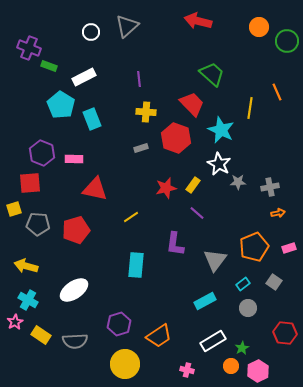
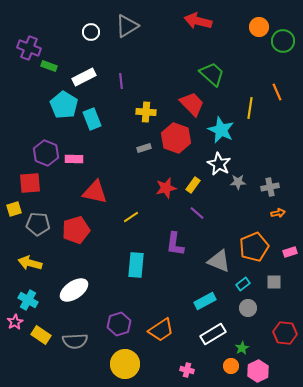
gray triangle at (127, 26): rotated 10 degrees clockwise
green circle at (287, 41): moved 4 px left
purple line at (139, 79): moved 18 px left, 2 px down
cyan pentagon at (61, 105): moved 3 px right
gray rectangle at (141, 148): moved 3 px right
purple hexagon at (42, 153): moved 4 px right
red triangle at (95, 189): moved 3 px down
pink rectangle at (289, 248): moved 1 px right, 4 px down
gray triangle at (215, 260): moved 4 px right, 1 px down; rotated 45 degrees counterclockwise
yellow arrow at (26, 266): moved 4 px right, 3 px up
gray square at (274, 282): rotated 35 degrees counterclockwise
orange trapezoid at (159, 336): moved 2 px right, 6 px up
white rectangle at (213, 341): moved 7 px up
